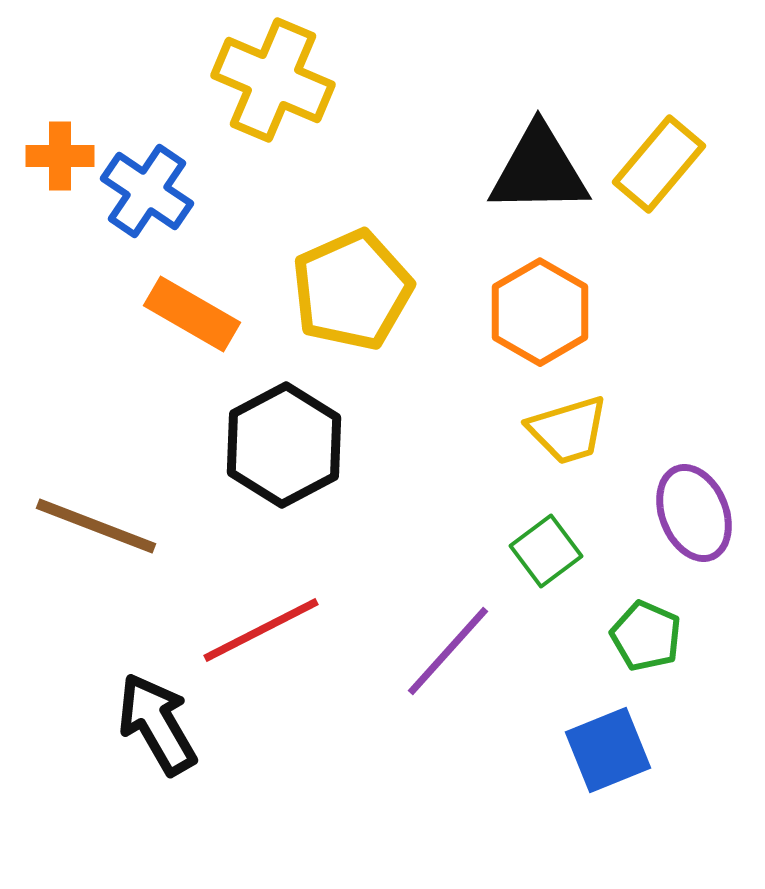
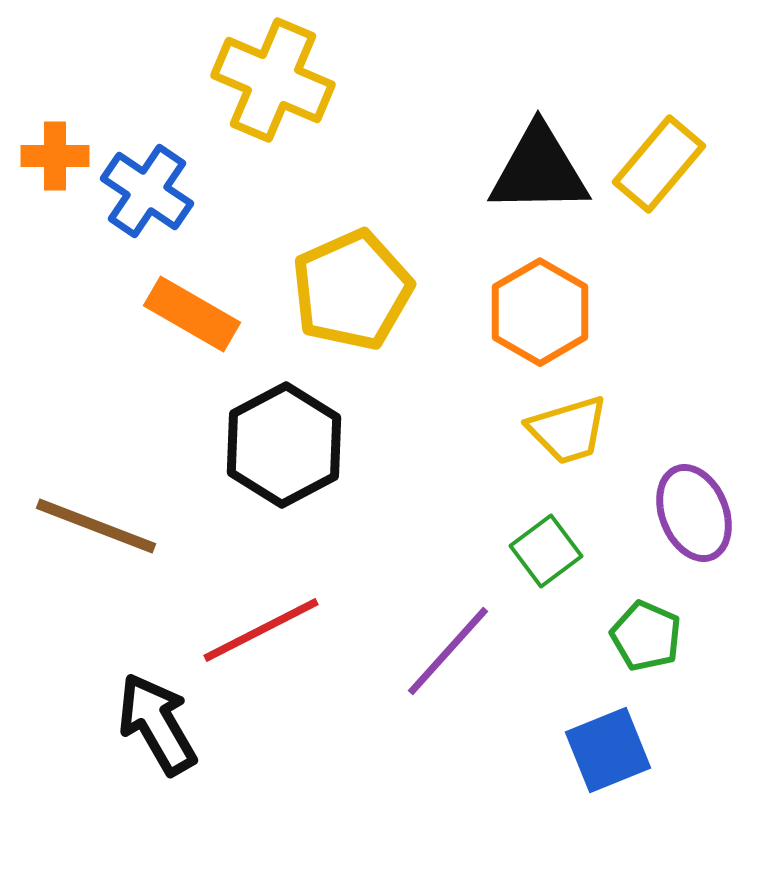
orange cross: moved 5 px left
